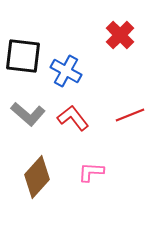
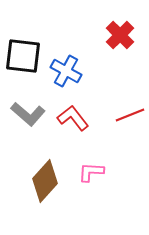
brown diamond: moved 8 px right, 4 px down
